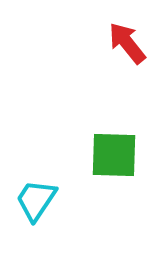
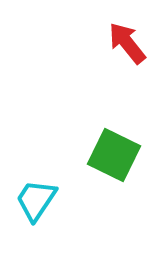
green square: rotated 24 degrees clockwise
